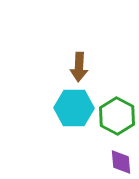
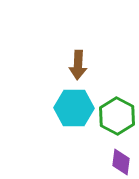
brown arrow: moved 1 px left, 2 px up
purple diamond: rotated 12 degrees clockwise
